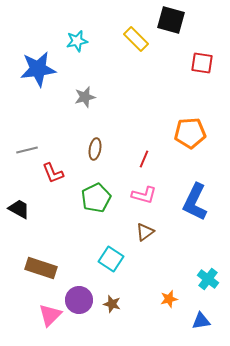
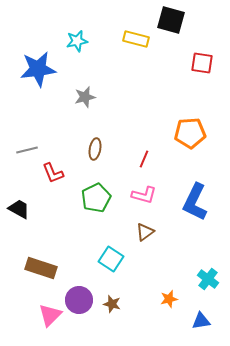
yellow rectangle: rotated 30 degrees counterclockwise
